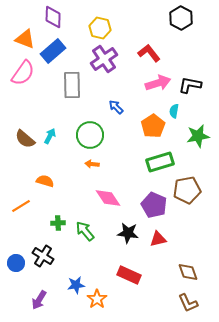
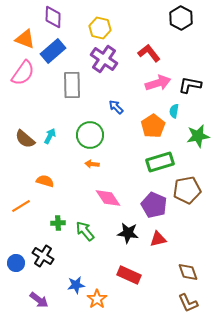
purple cross: rotated 20 degrees counterclockwise
purple arrow: rotated 84 degrees counterclockwise
